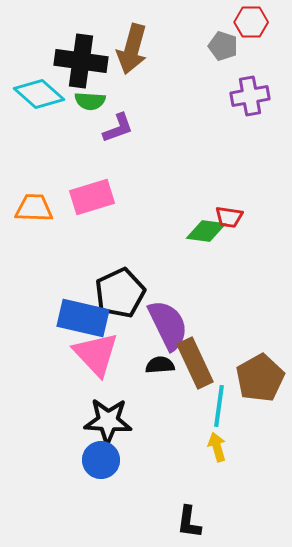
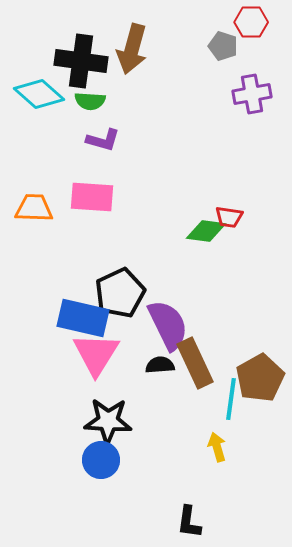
purple cross: moved 2 px right, 2 px up
purple L-shape: moved 15 px left, 12 px down; rotated 36 degrees clockwise
pink rectangle: rotated 21 degrees clockwise
pink triangle: rotated 15 degrees clockwise
cyan line: moved 12 px right, 7 px up
